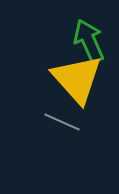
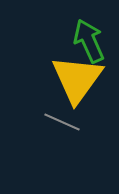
yellow triangle: rotated 18 degrees clockwise
